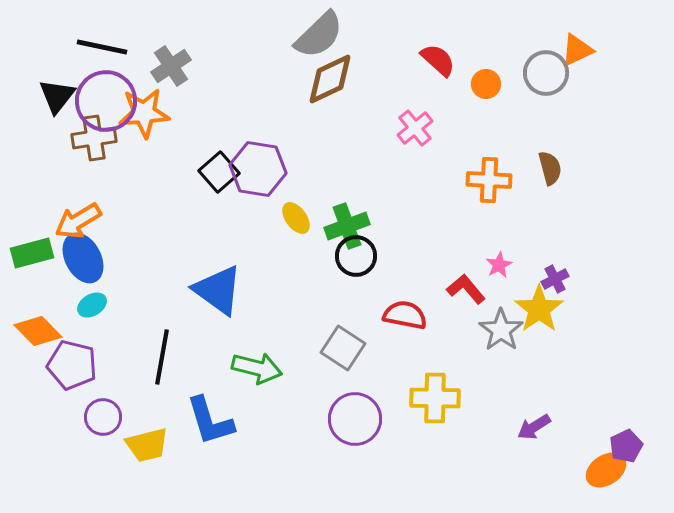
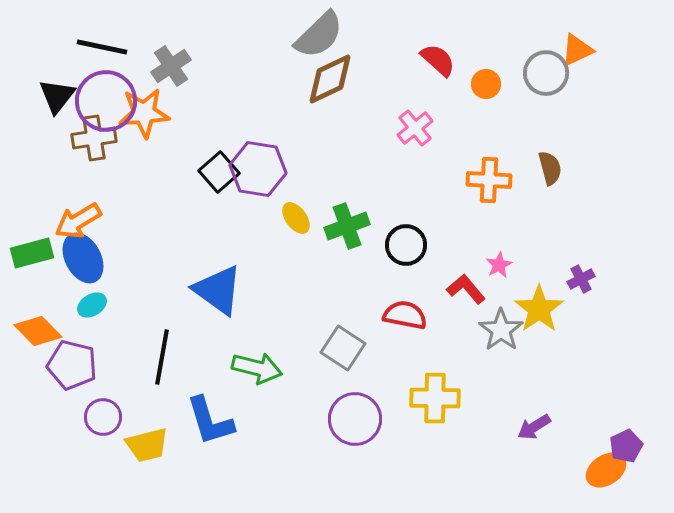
black circle at (356, 256): moved 50 px right, 11 px up
purple cross at (555, 279): moved 26 px right
